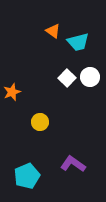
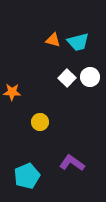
orange triangle: moved 9 px down; rotated 21 degrees counterclockwise
orange star: rotated 24 degrees clockwise
purple L-shape: moved 1 px left, 1 px up
